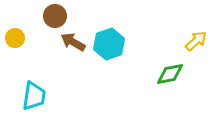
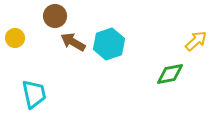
cyan trapezoid: moved 2 px up; rotated 20 degrees counterclockwise
